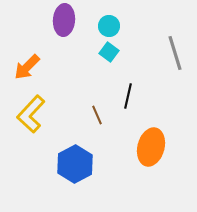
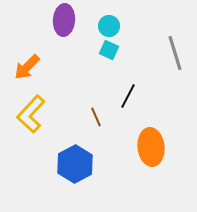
cyan square: moved 2 px up; rotated 12 degrees counterclockwise
black line: rotated 15 degrees clockwise
brown line: moved 1 px left, 2 px down
orange ellipse: rotated 21 degrees counterclockwise
